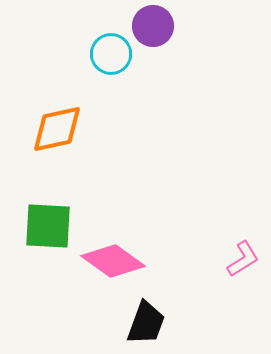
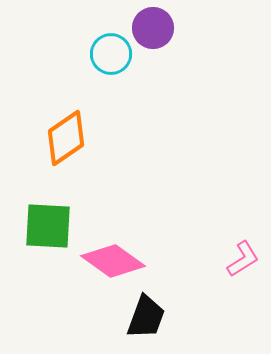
purple circle: moved 2 px down
orange diamond: moved 9 px right, 9 px down; rotated 22 degrees counterclockwise
black trapezoid: moved 6 px up
